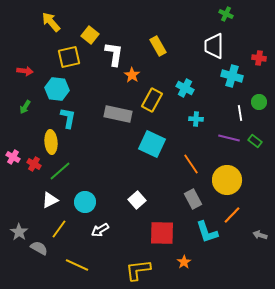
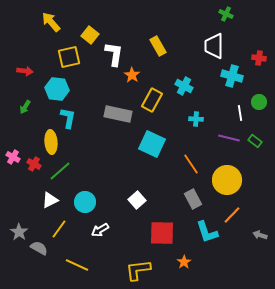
cyan cross at (185, 88): moved 1 px left, 2 px up
